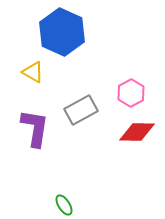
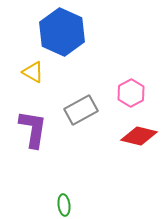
purple L-shape: moved 2 px left, 1 px down
red diamond: moved 2 px right, 4 px down; rotated 12 degrees clockwise
green ellipse: rotated 25 degrees clockwise
